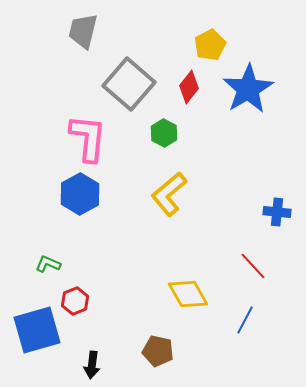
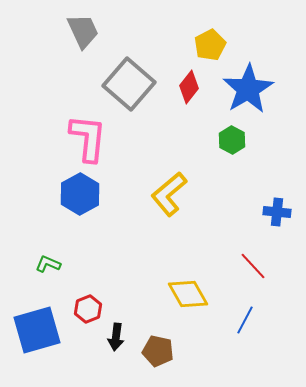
gray trapezoid: rotated 141 degrees clockwise
green hexagon: moved 68 px right, 7 px down
red hexagon: moved 13 px right, 8 px down
black arrow: moved 24 px right, 28 px up
